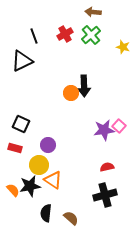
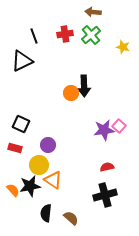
red cross: rotated 21 degrees clockwise
